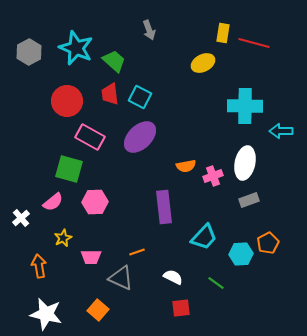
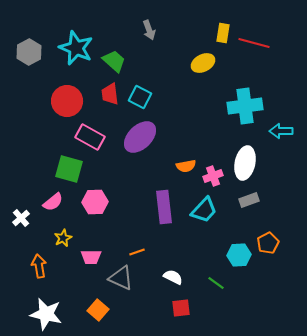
cyan cross: rotated 8 degrees counterclockwise
cyan trapezoid: moved 27 px up
cyan hexagon: moved 2 px left, 1 px down
